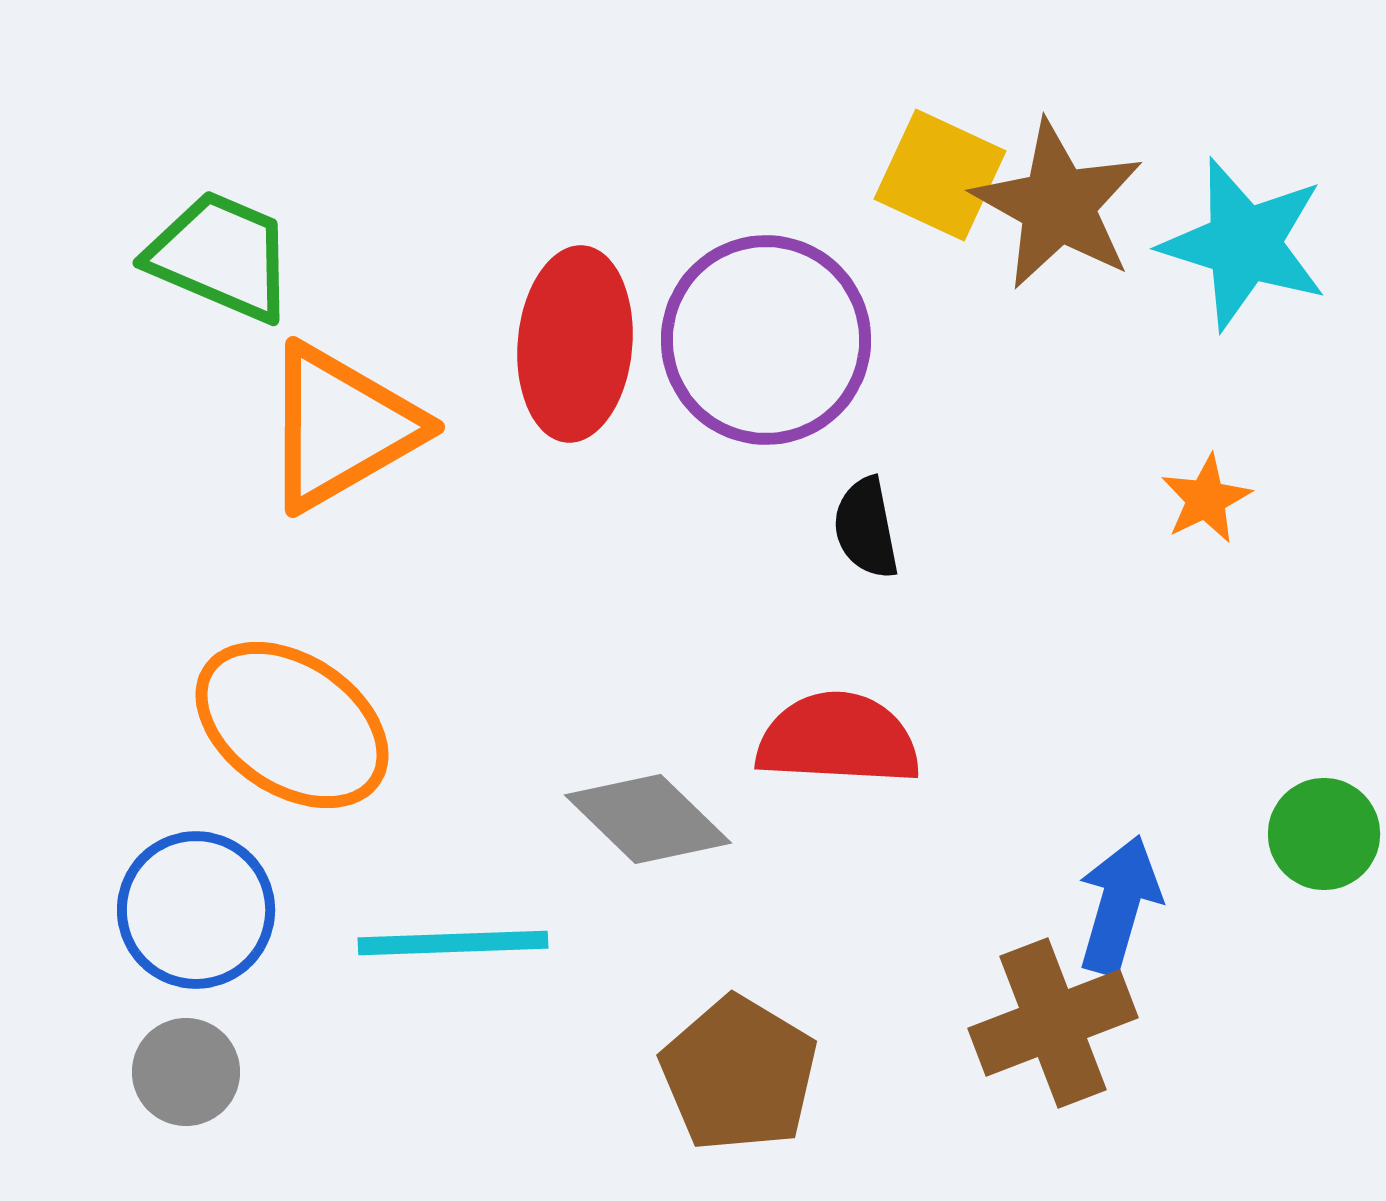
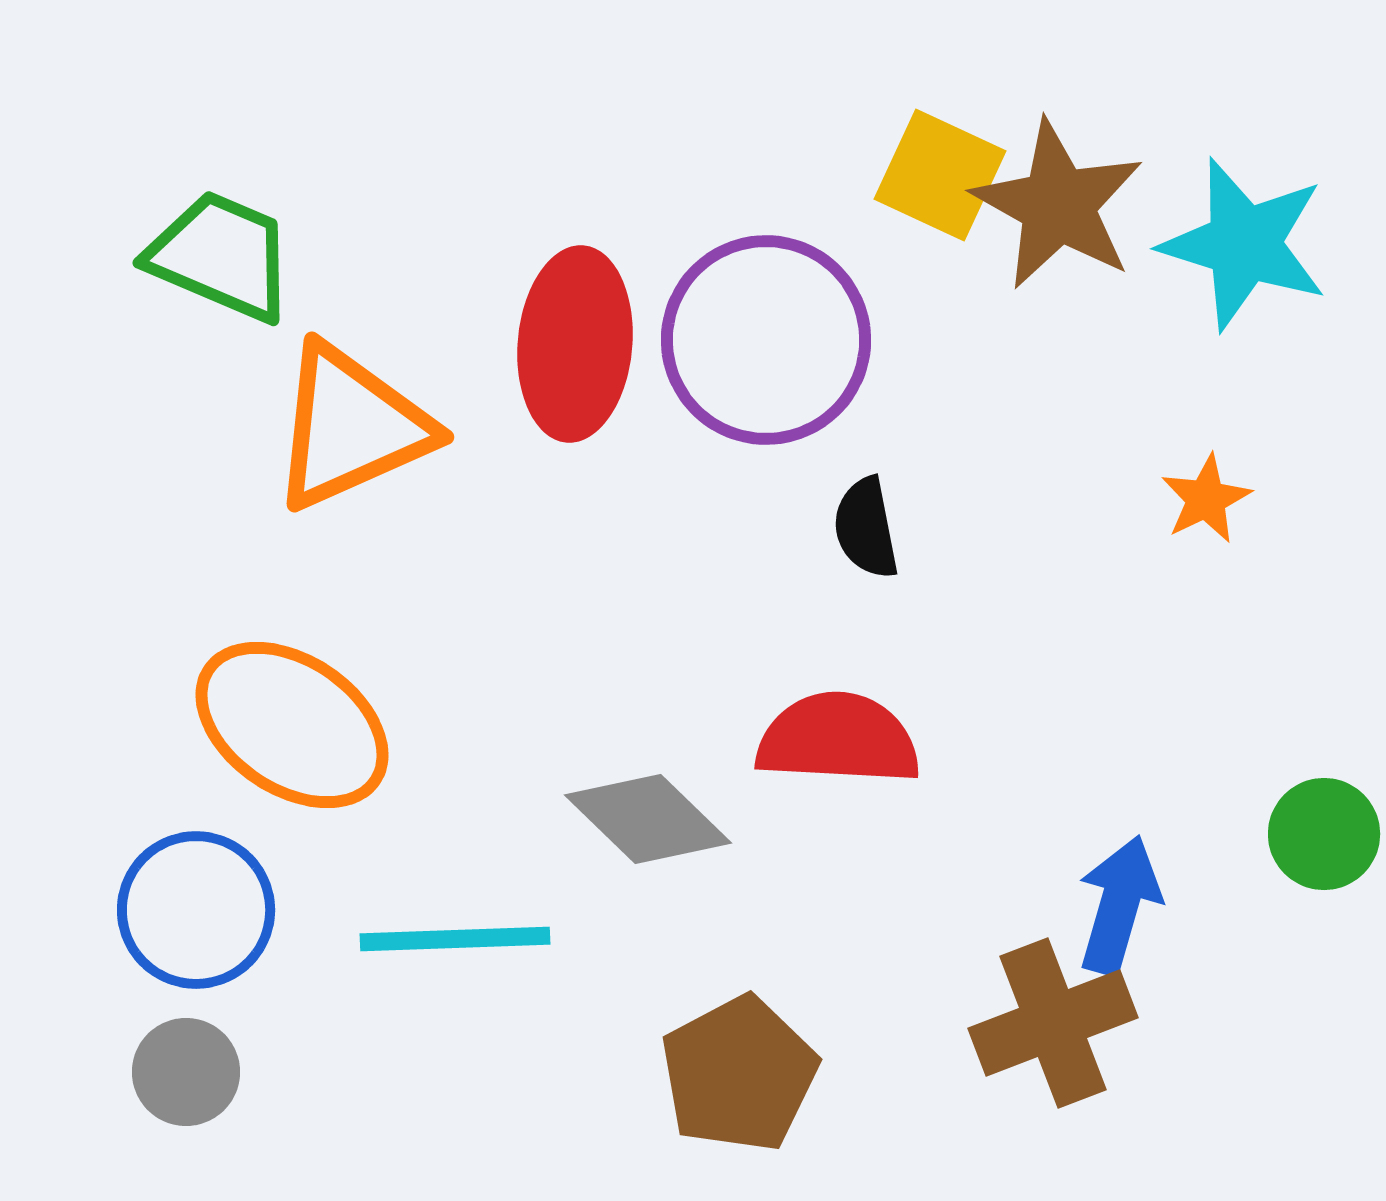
orange triangle: moved 10 px right; rotated 6 degrees clockwise
cyan line: moved 2 px right, 4 px up
brown pentagon: rotated 13 degrees clockwise
